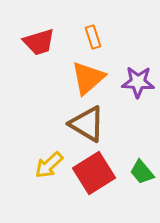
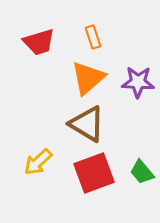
yellow arrow: moved 11 px left, 3 px up
red square: rotated 12 degrees clockwise
